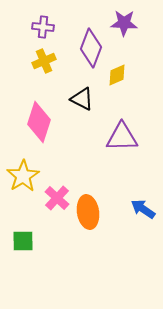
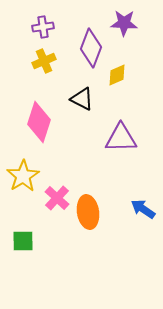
purple cross: rotated 15 degrees counterclockwise
purple triangle: moved 1 px left, 1 px down
